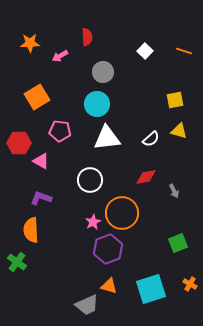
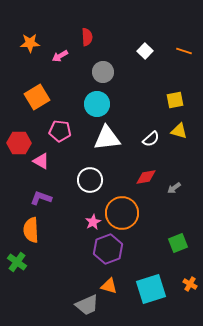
gray arrow: moved 3 px up; rotated 80 degrees clockwise
